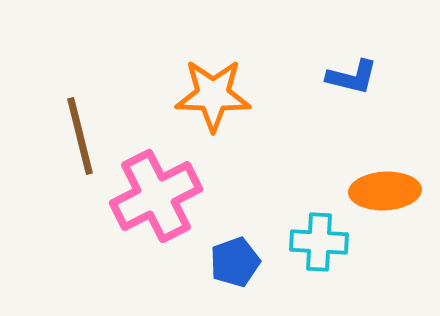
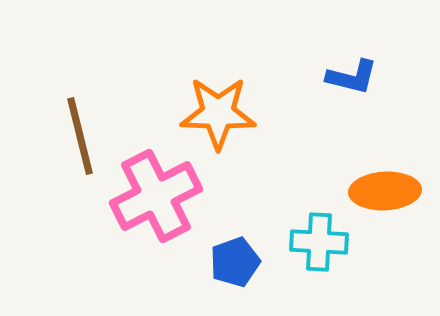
orange star: moved 5 px right, 18 px down
